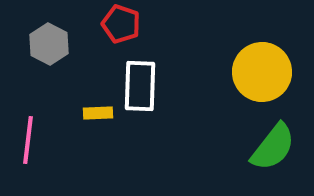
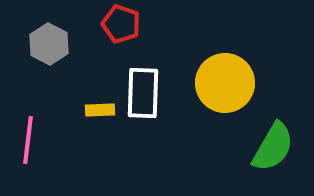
yellow circle: moved 37 px left, 11 px down
white rectangle: moved 3 px right, 7 px down
yellow rectangle: moved 2 px right, 3 px up
green semicircle: rotated 8 degrees counterclockwise
